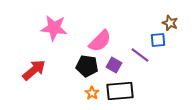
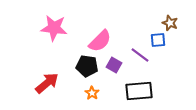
red arrow: moved 13 px right, 13 px down
black rectangle: moved 19 px right
